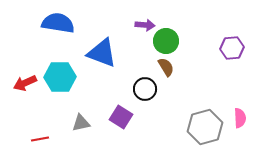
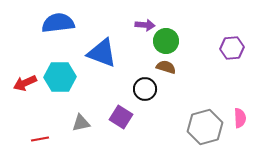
blue semicircle: rotated 16 degrees counterclockwise
brown semicircle: rotated 42 degrees counterclockwise
